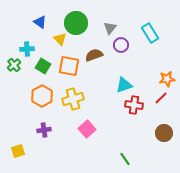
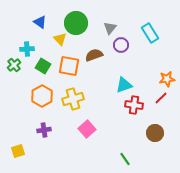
brown circle: moved 9 px left
